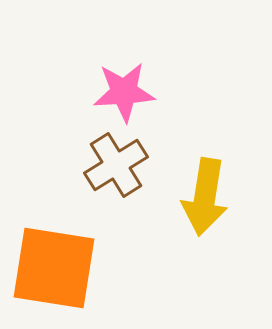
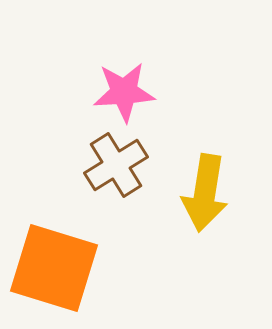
yellow arrow: moved 4 px up
orange square: rotated 8 degrees clockwise
